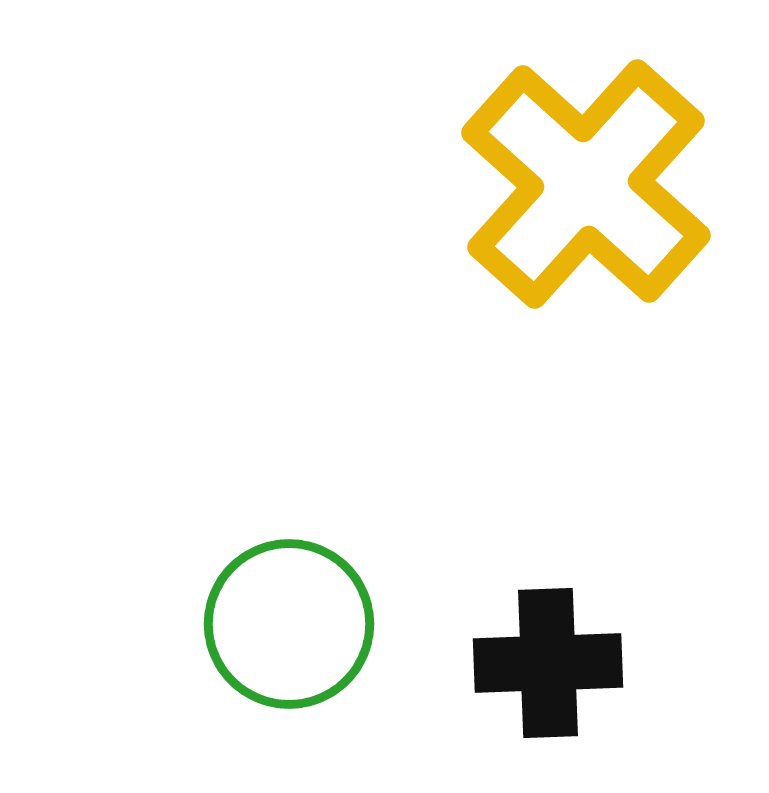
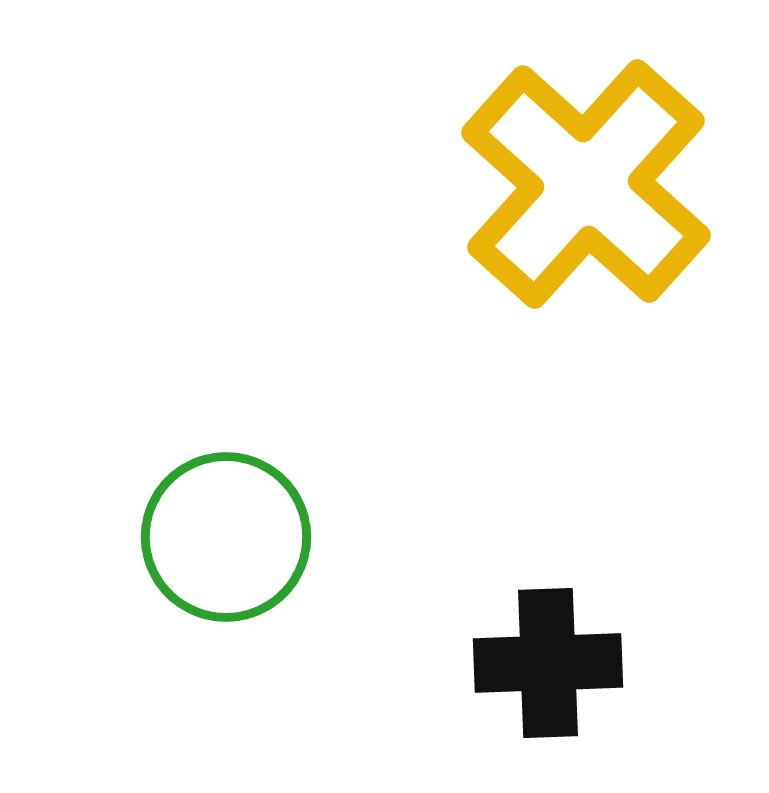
green circle: moved 63 px left, 87 px up
